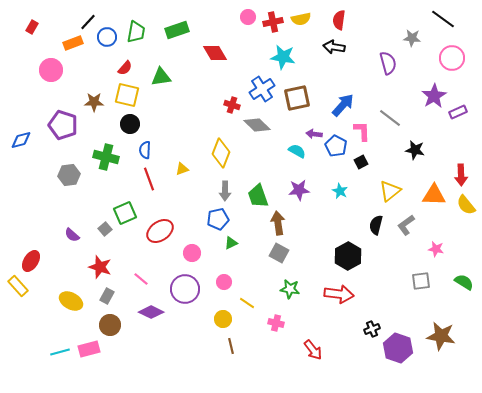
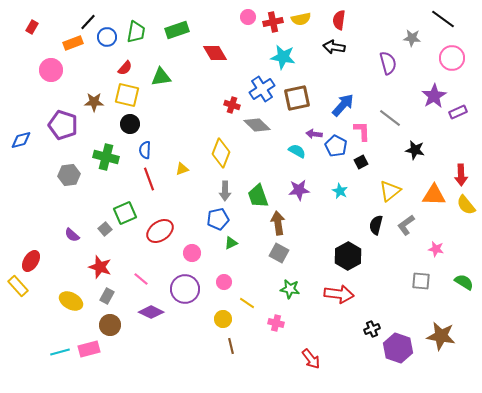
gray square at (421, 281): rotated 12 degrees clockwise
red arrow at (313, 350): moved 2 px left, 9 px down
